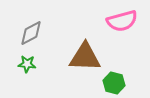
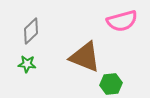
gray diamond: moved 2 px up; rotated 16 degrees counterclockwise
brown triangle: rotated 20 degrees clockwise
green hexagon: moved 3 px left, 1 px down; rotated 20 degrees counterclockwise
